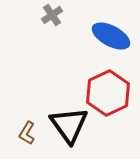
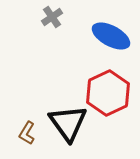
gray cross: moved 2 px down
black triangle: moved 1 px left, 2 px up
